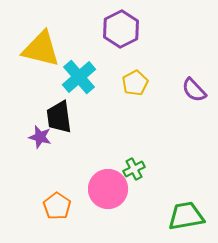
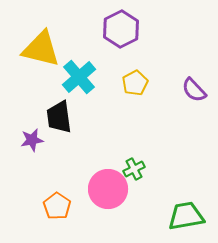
purple star: moved 8 px left, 3 px down; rotated 25 degrees counterclockwise
